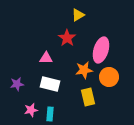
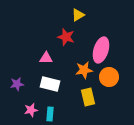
red star: moved 1 px left, 1 px up; rotated 18 degrees counterclockwise
